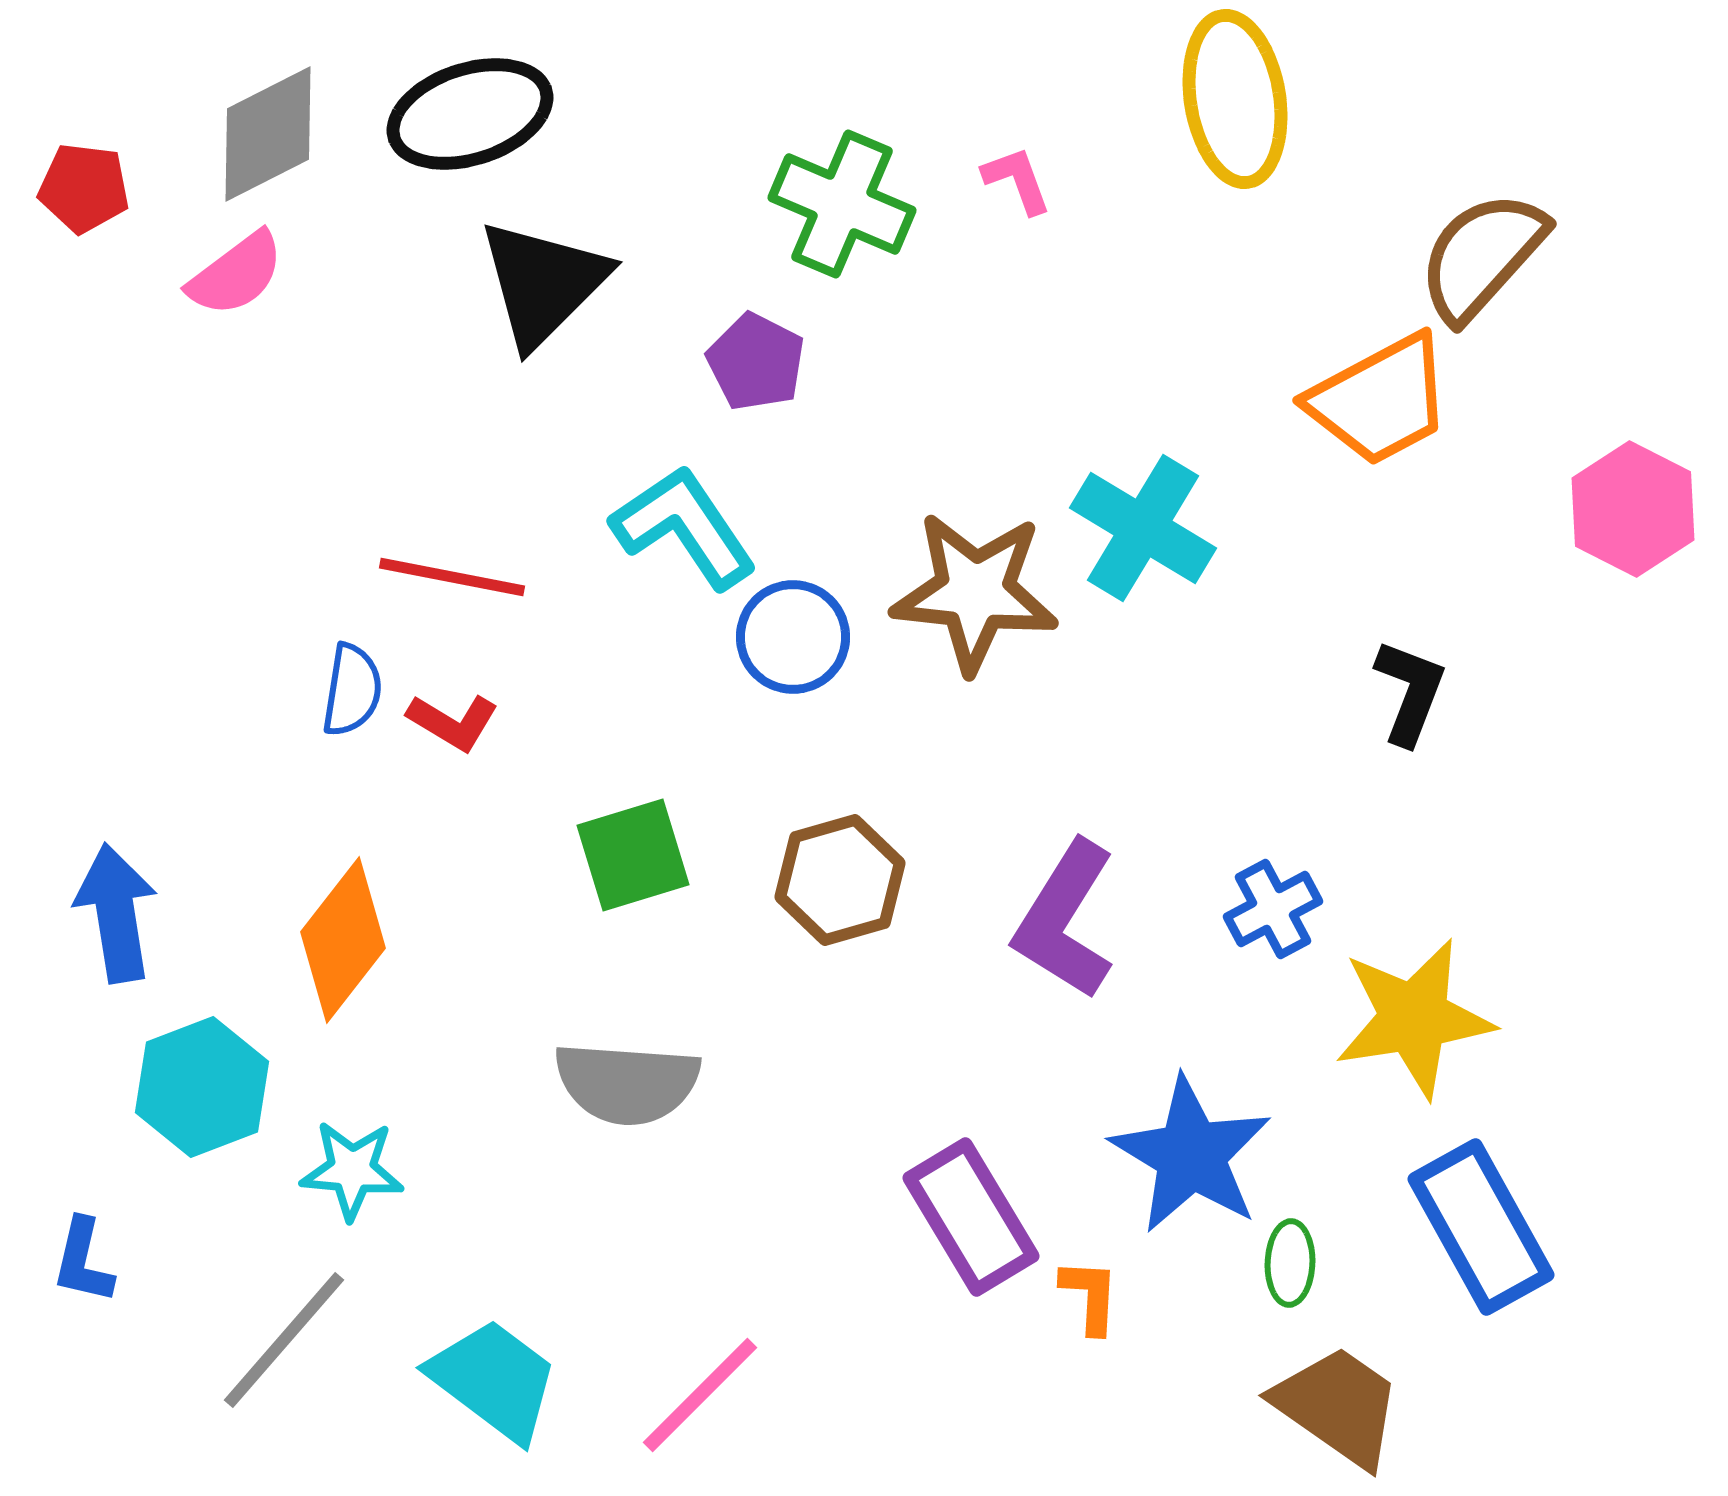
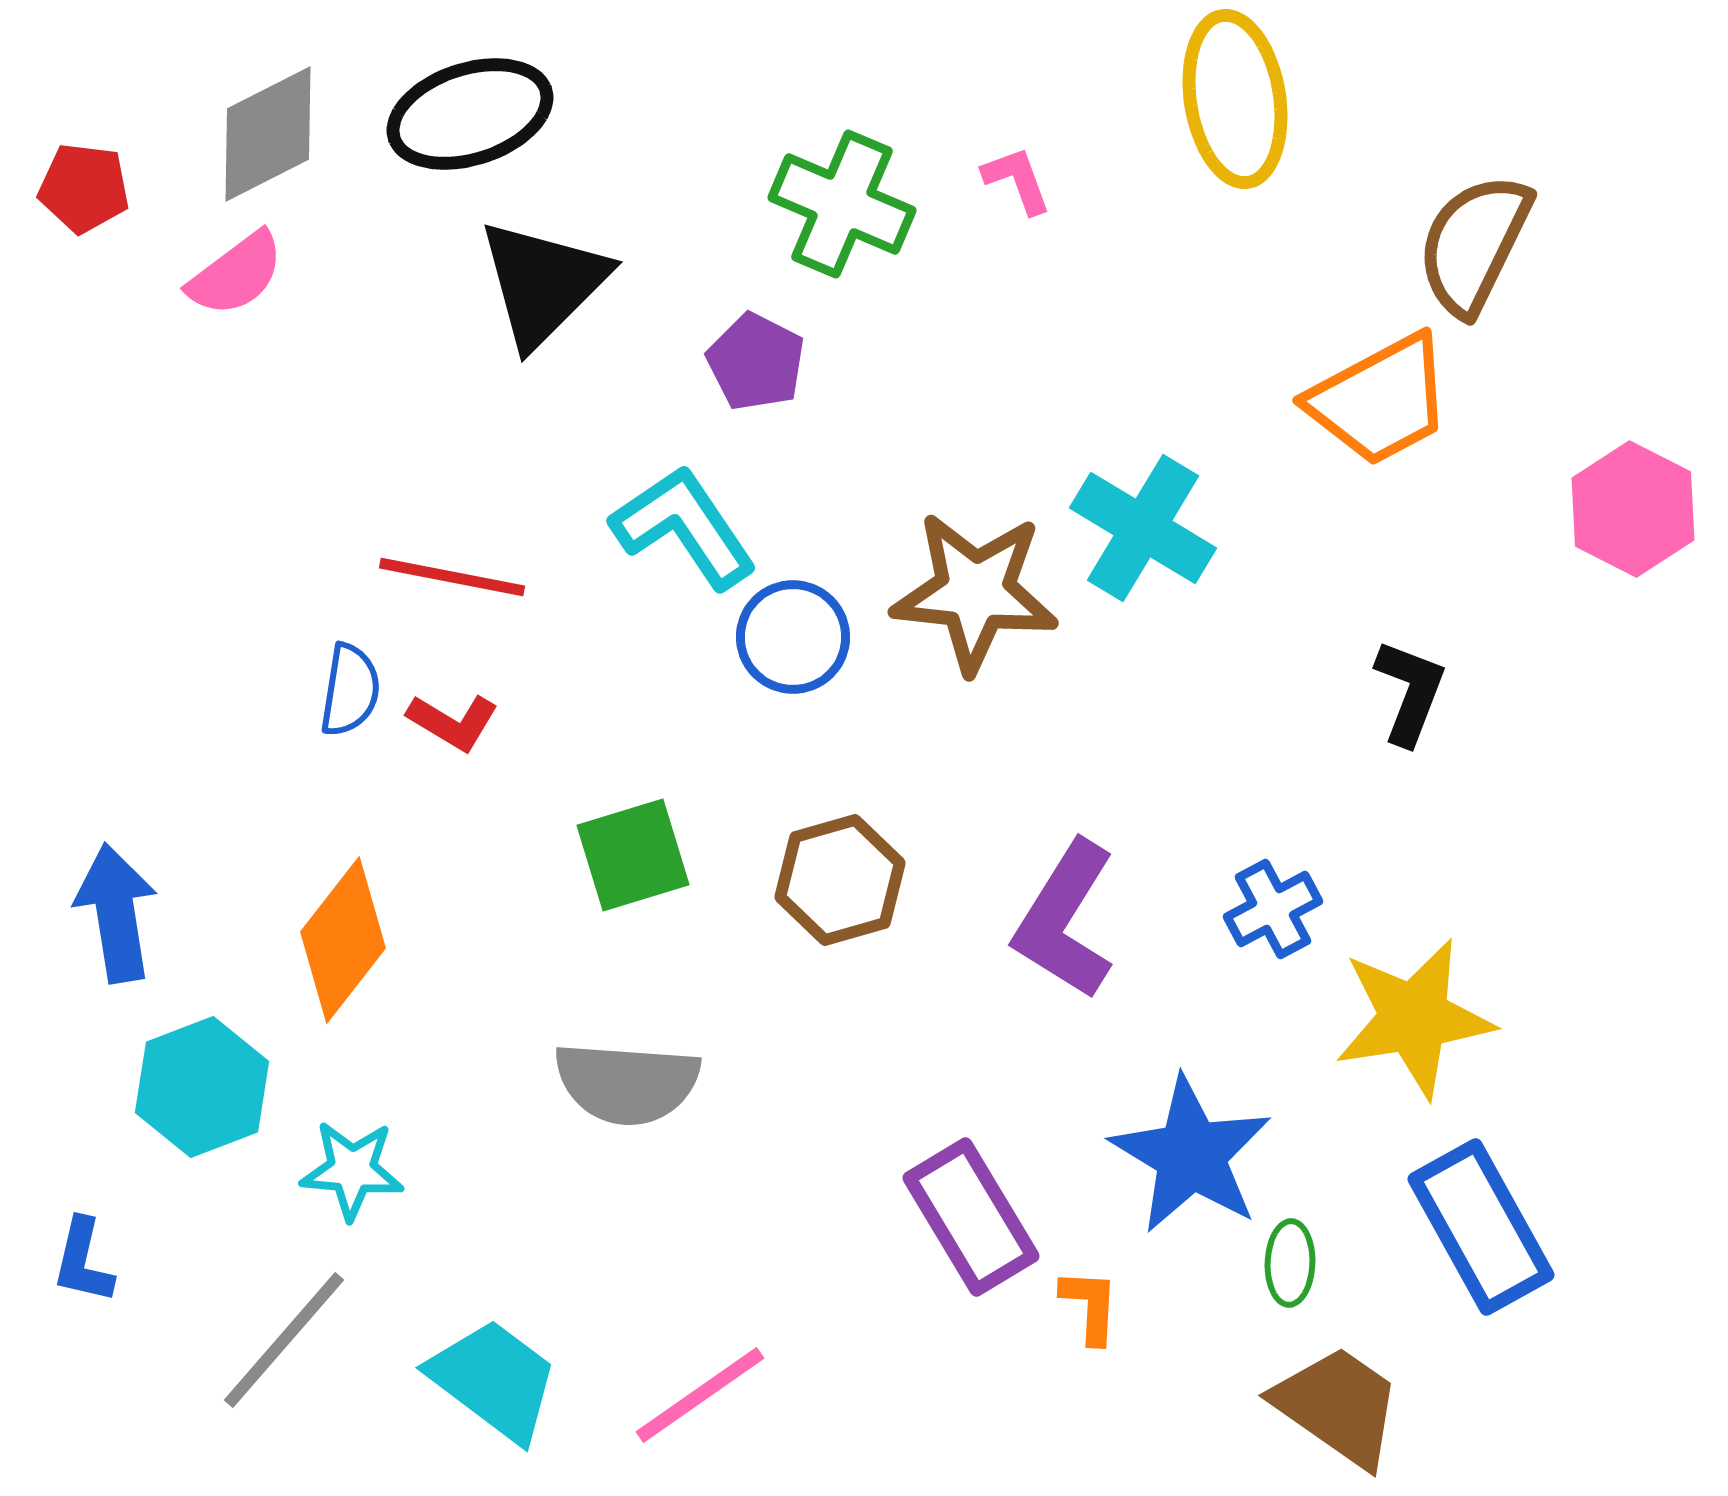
brown semicircle: moved 8 px left, 12 px up; rotated 16 degrees counterclockwise
blue semicircle: moved 2 px left
orange L-shape: moved 10 px down
pink line: rotated 10 degrees clockwise
